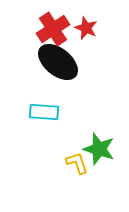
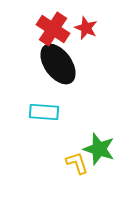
red cross: rotated 24 degrees counterclockwise
black ellipse: moved 2 px down; rotated 15 degrees clockwise
